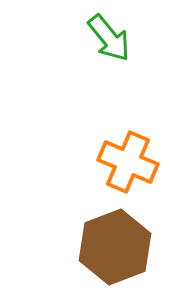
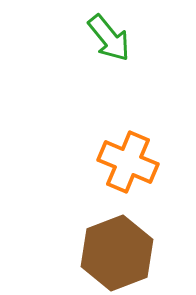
brown hexagon: moved 2 px right, 6 px down
